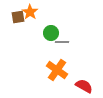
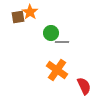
red semicircle: rotated 36 degrees clockwise
